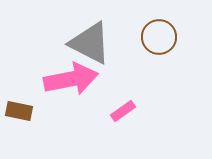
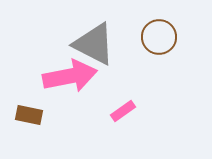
gray triangle: moved 4 px right, 1 px down
pink arrow: moved 1 px left, 3 px up
brown rectangle: moved 10 px right, 4 px down
